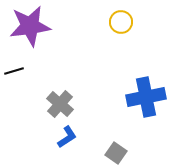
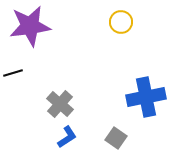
black line: moved 1 px left, 2 px down
gray square: moved 15 px up
